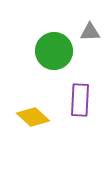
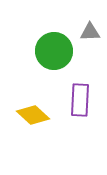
yellow diamond: moved 2 px up
